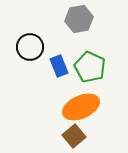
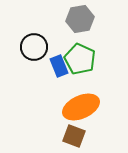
gray hexagon: moved 1 px right
black circle: moved 4 px right
green pentagon: moved 10 px left, 8 px up
brown square: rotated 30 degrees counterclockwise
